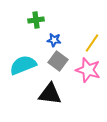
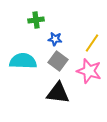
blue star: moved 1 px right, 1 px up
cyan semicircle: moved 4 px up; rotated 24 degrees clockwise
pink star: moved 1 px right, 1 px down
black triangle: moved 8 px right, 1 px up
